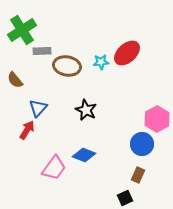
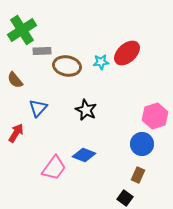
pink hexagon: moved 2 px left, 3 px up; rotated 10 degrees clockwise
red arrow: moved 11 px left, 3 px down
black square: rotated 28 degrees counterclockwise
